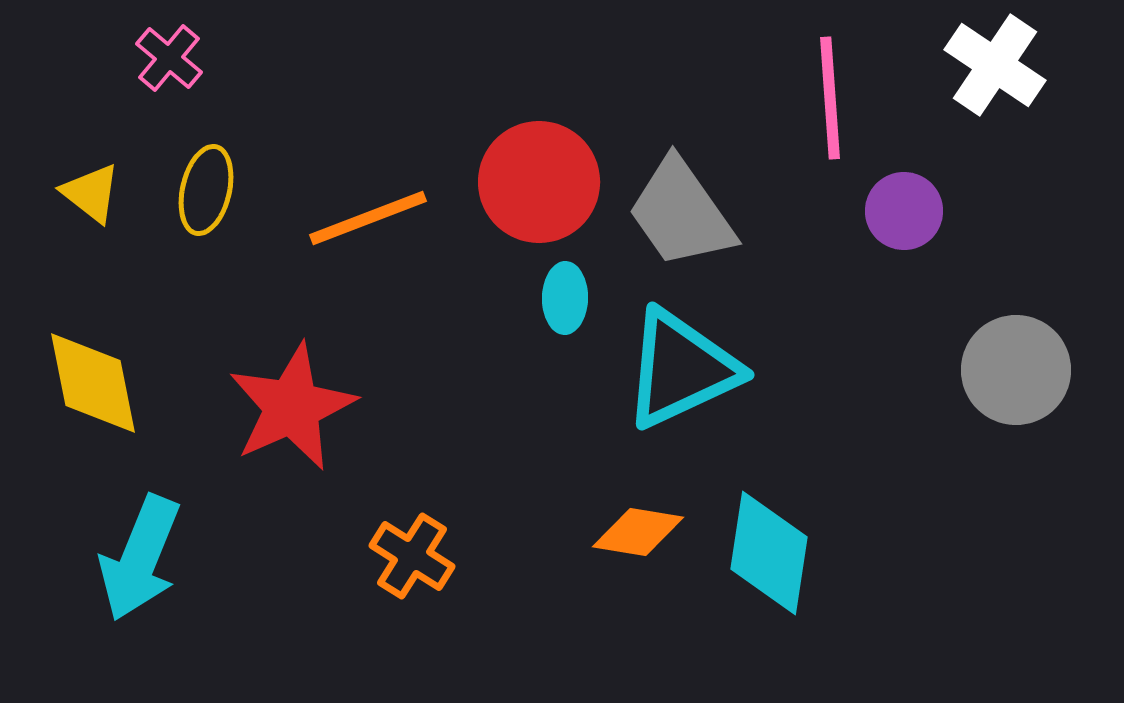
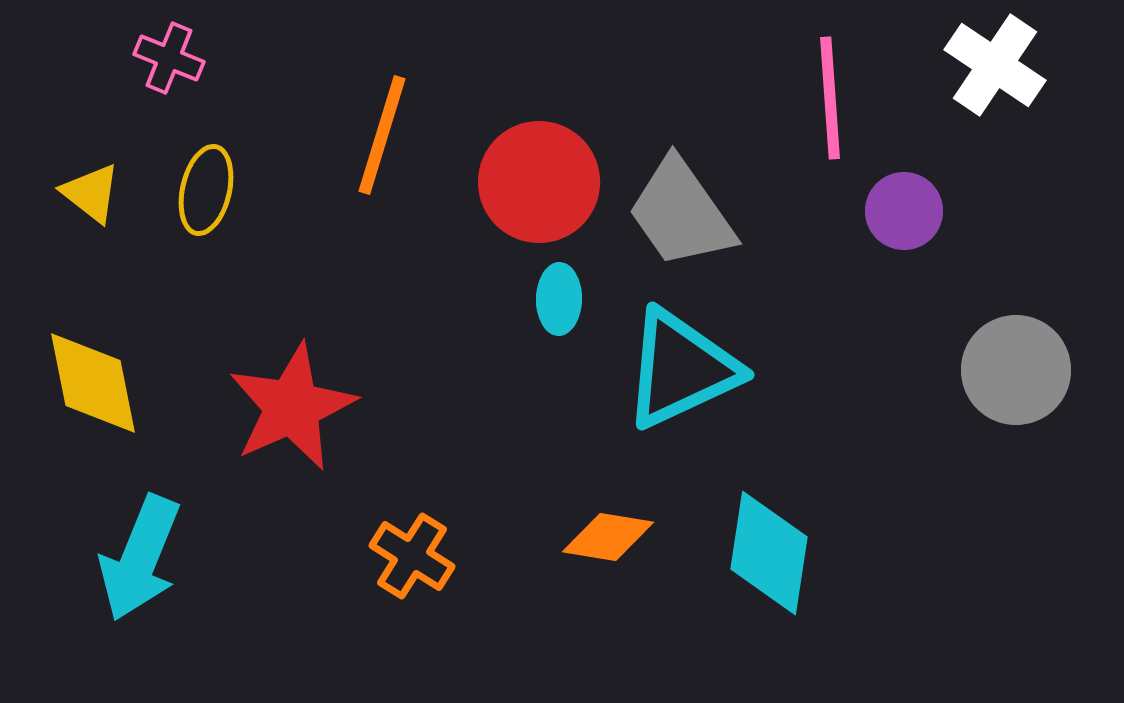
pink cross: rotated 18 degrees counterclockwise
orange line: moved 14 px right, 83 px up; rotated 52 degrees counterclockwise
cyan ellipse: moved 6 px left, 1 px down
orange diamond: moved 30 px left, 5 px down
